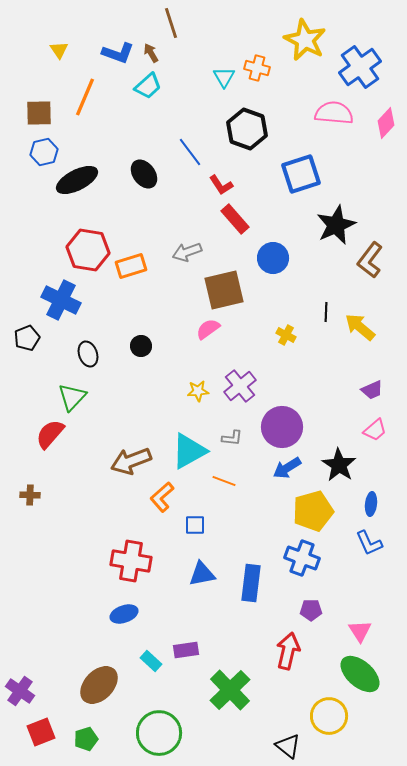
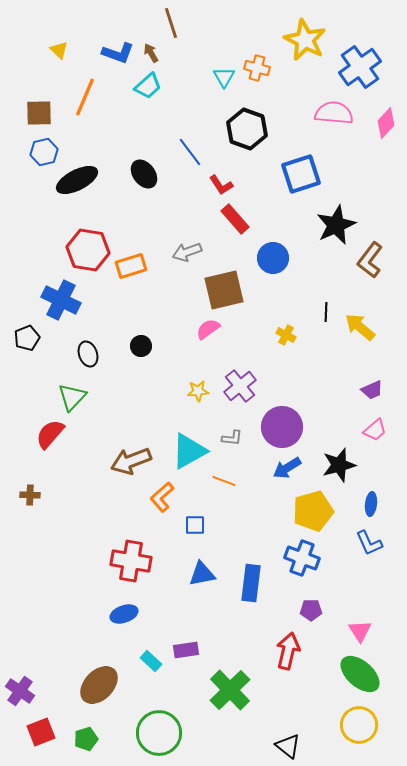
yellow triangle at (59, 50): rotated 12 degrees counterclockwise
black star at (339, 465): rotated 24 degrees clockwise
yellow circle at (329, 716): moved 30 px right, 9 px down
